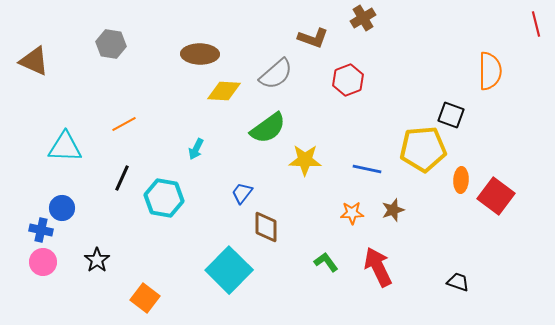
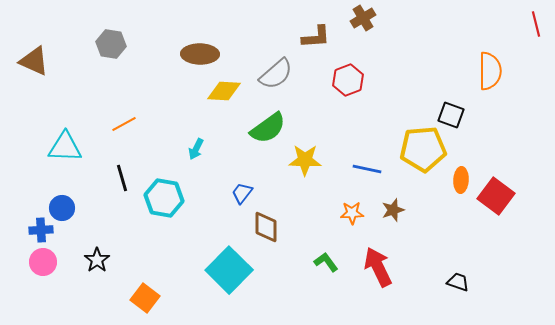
brown L-shape: moved 3 px right, 1 px up; rotated 24 degrees counterclockwise
black line: rotated 40 degrees counterclockwise
blue cross: rotated 15 degrees counterclockwise
